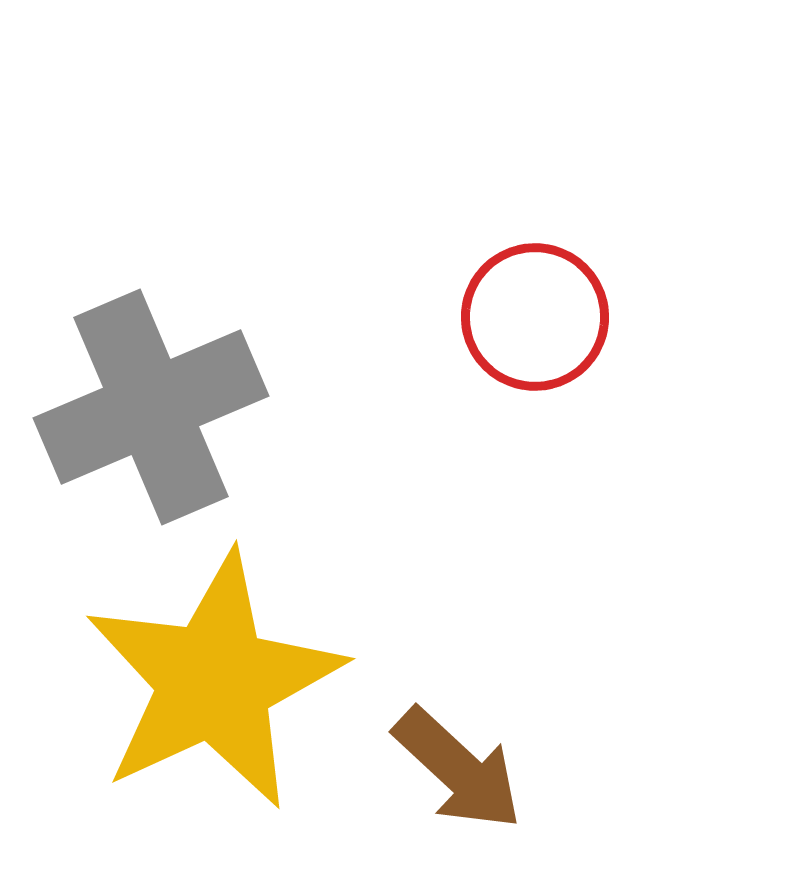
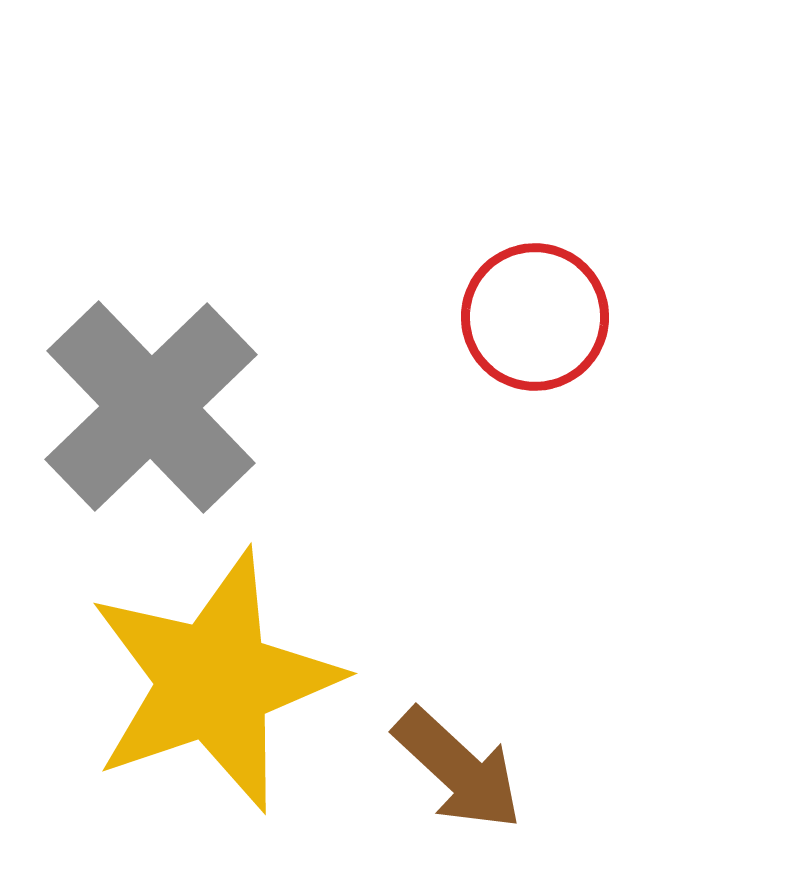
gray cross: rotated 21 degrees counterclockwise
yellow star: rotated 6 degrees clockwise
